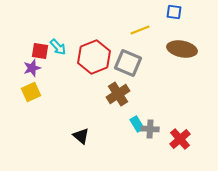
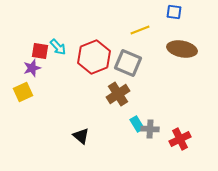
yellow square: moved 8 px left
red cross: rotated 15 degrees clockwise
